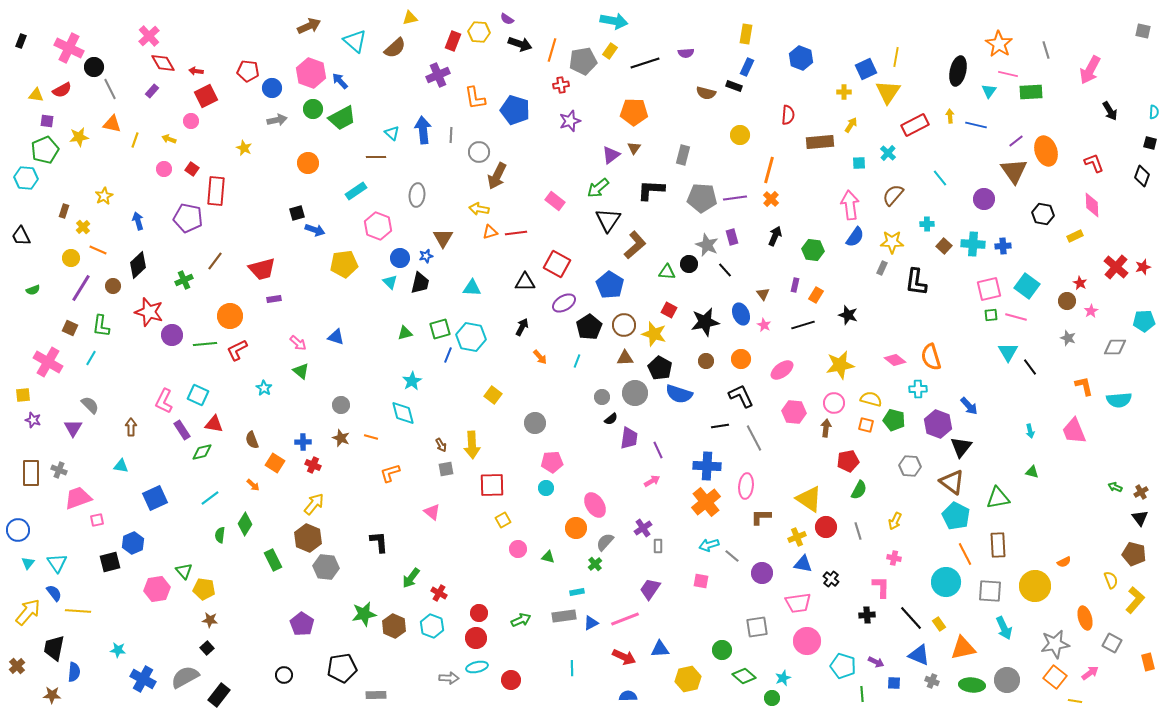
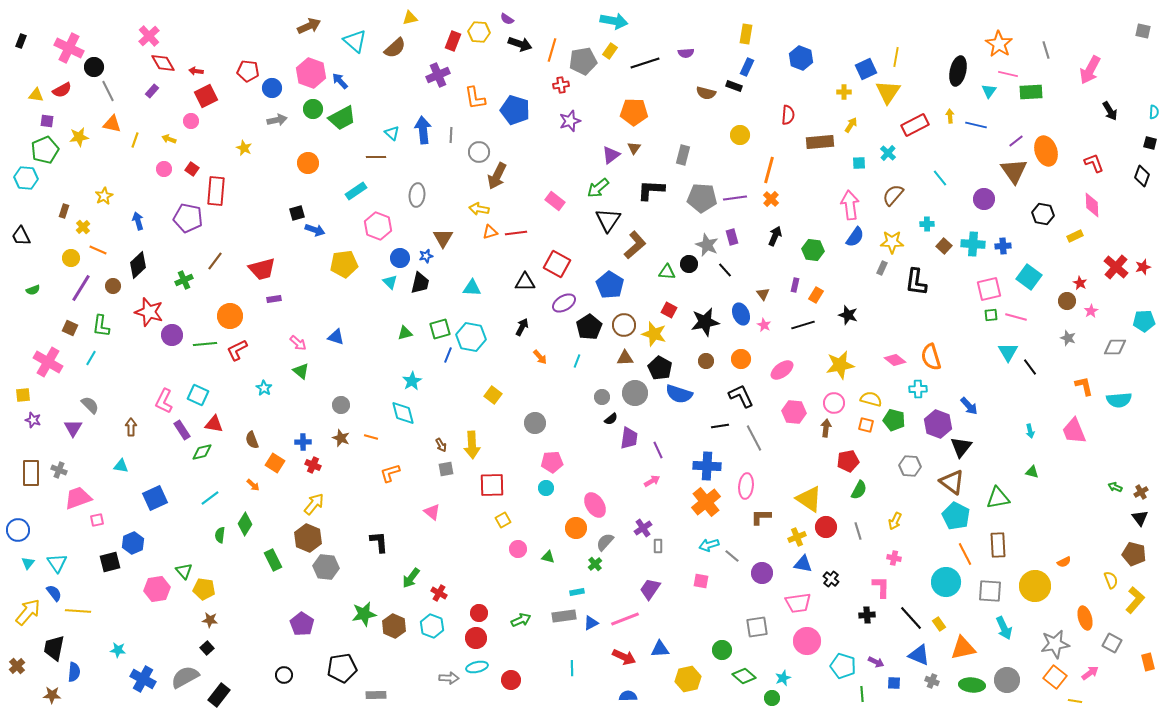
gray line at (110, 89): moved 2 px left, 2 px down
cyan square at (1027, 286): moved 2 px right, 9 px up
